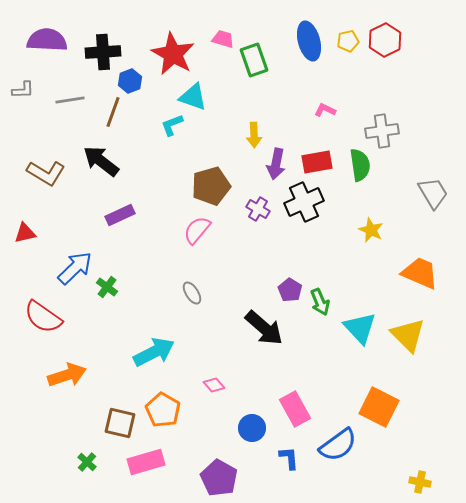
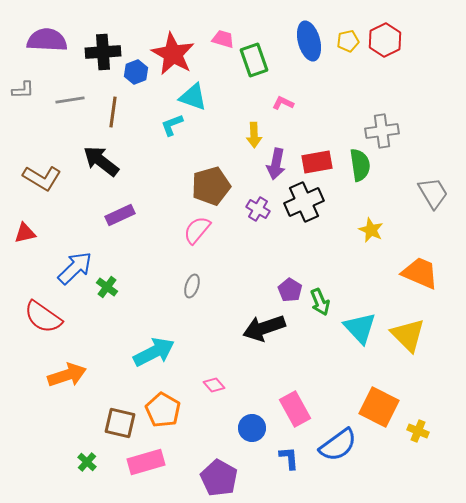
blue hexagon at (130, 81): moved 6 px right, 9 px up
pink L-shape at (325, 110): moved 42 px left, 7 px up
brown line at (113, 112): rotated 12 degrees counterclockwise
brown L-shape at (46, 173): moved 4 px left, 5 px down
gray ellipse at (192, 293): moved 7 px up; rotated 50 degrees clockwise
black arrow at (264, 328): rotated 120 degrees clockwise
yellow cross at (420, 482): moved 2 px left, 51 px up; rotated 10 degrees clockwise
